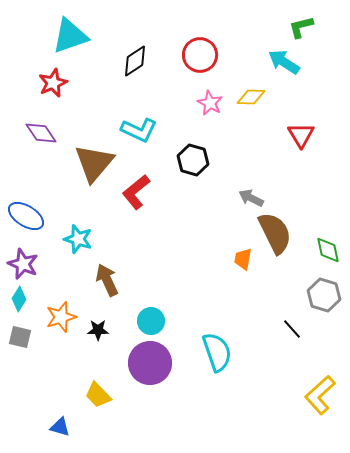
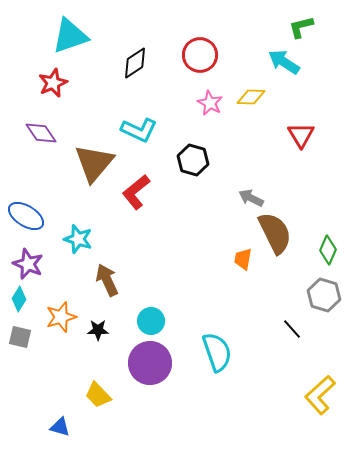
black diamond: moved 2 px down
green diamond: rotated 36 degrees clockwise
purple star: moved 5 px right
